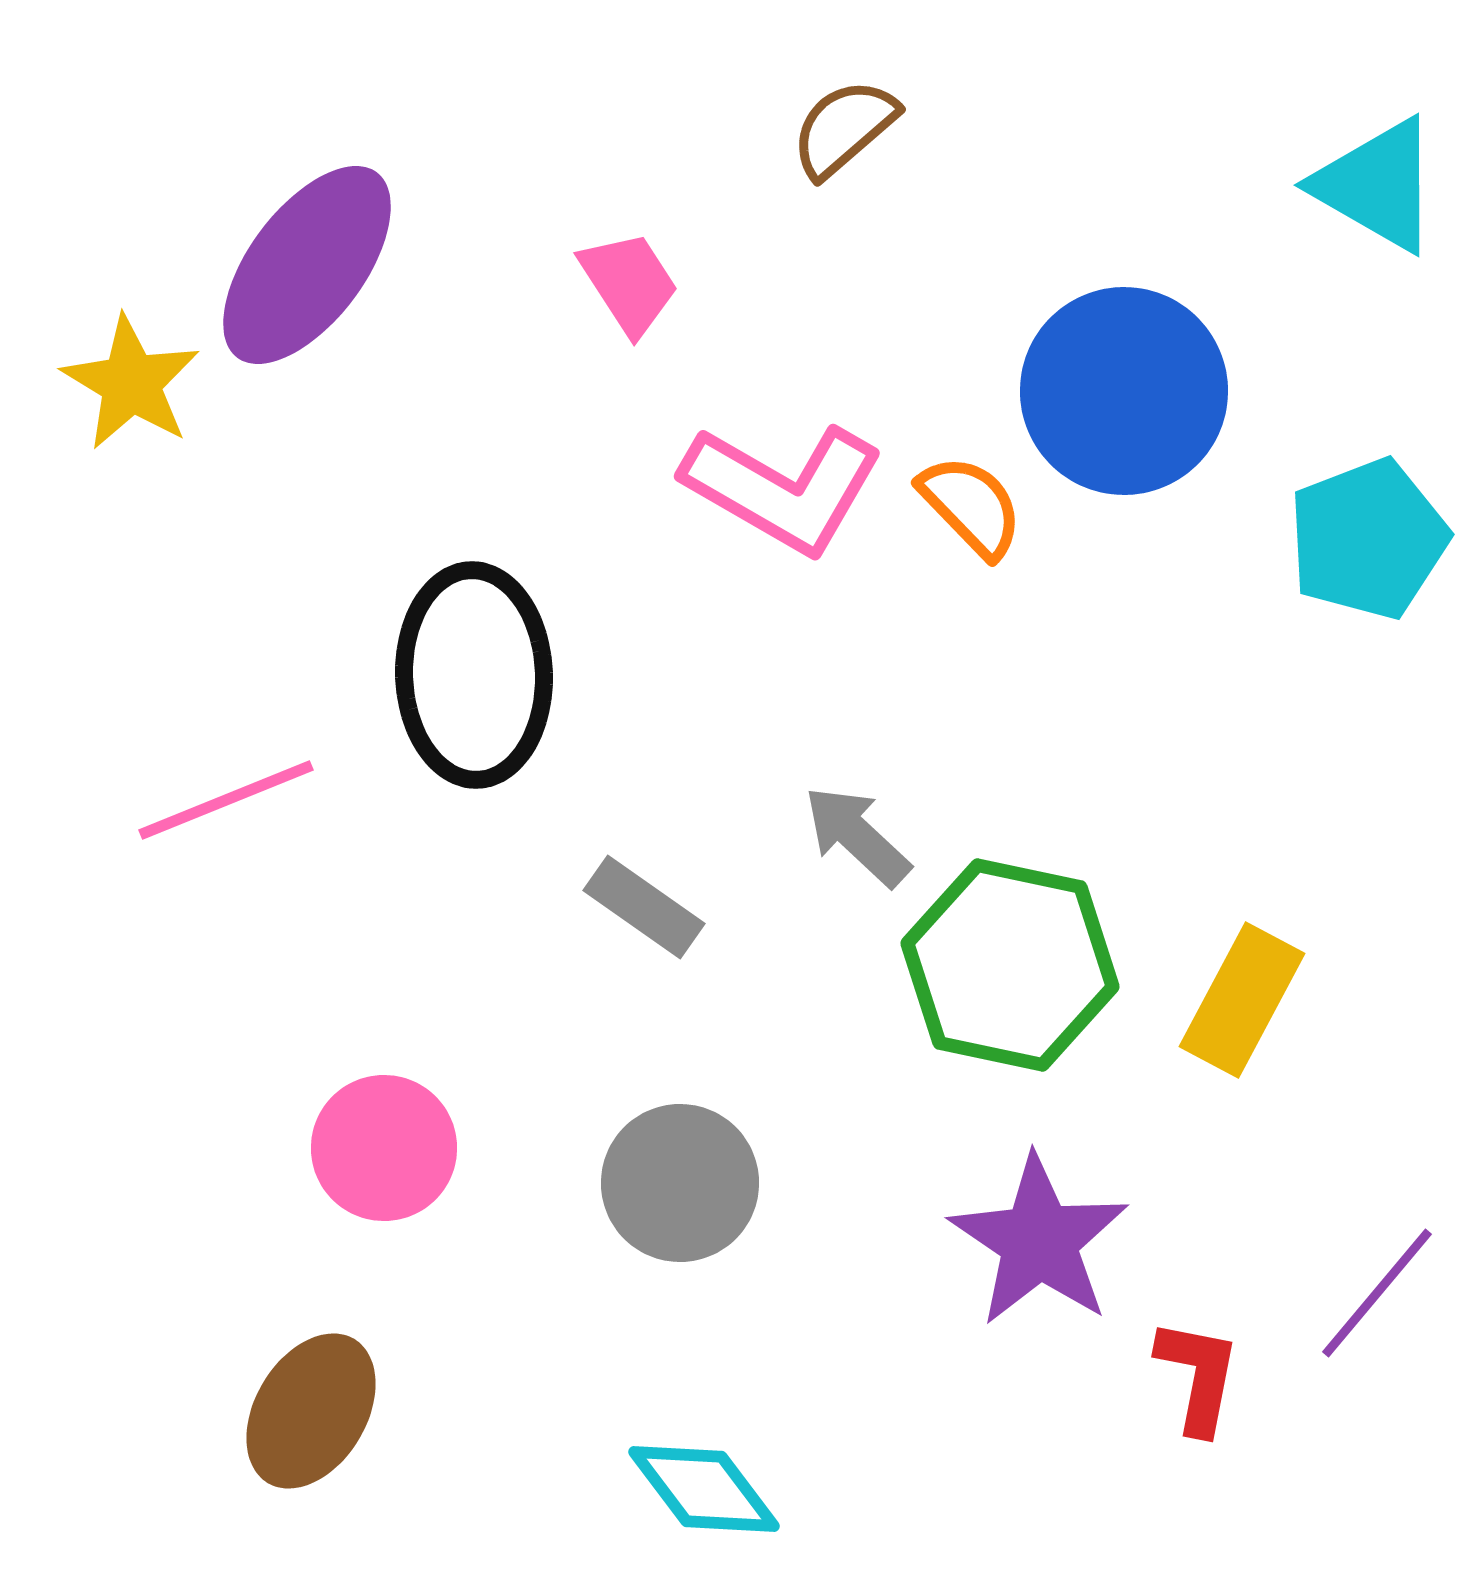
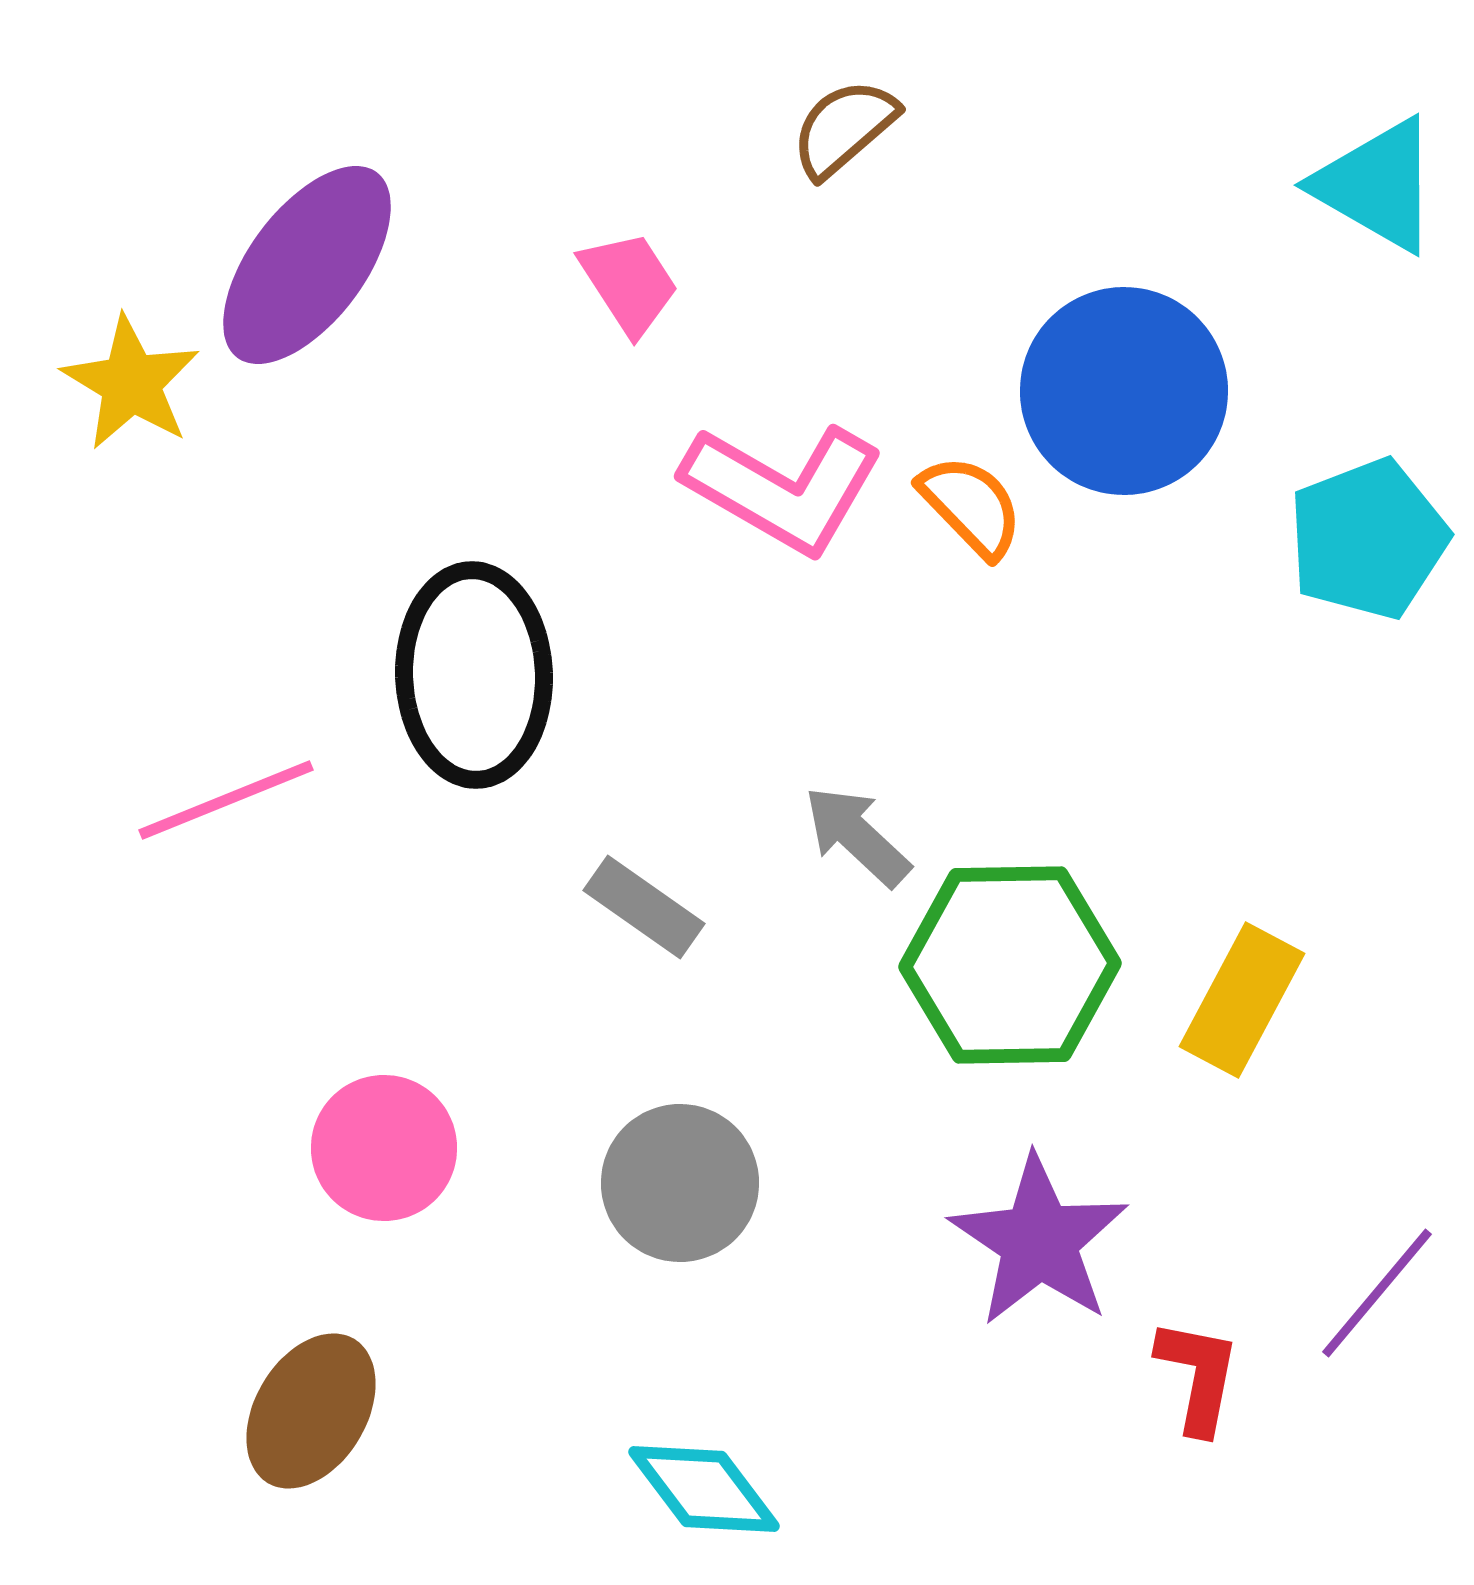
green hexagon: rotated 13 degrees counterclockwise
